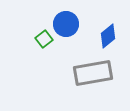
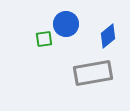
green square: rotated 30 degrees clockwise
